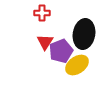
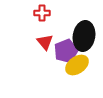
black ellipse: moved 2 px down
red triangle: rotated 12 degrees counterclockwise
purple pentagon: moved 5 px right
